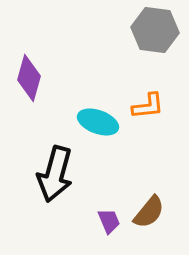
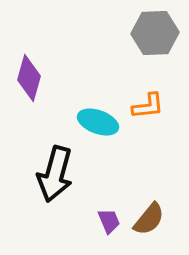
gray hexagon: moved 3 px down; rotated 9 degrees counterclockwise
brown semicircle: moved 7 px down
